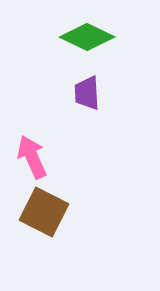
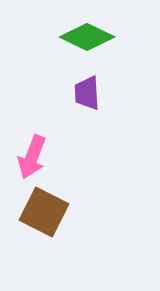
pink arrow: rotated 135 degrees counterclockwise
